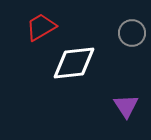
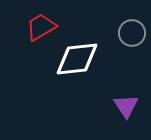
white diamond: moved 3 px right, 4 px up
